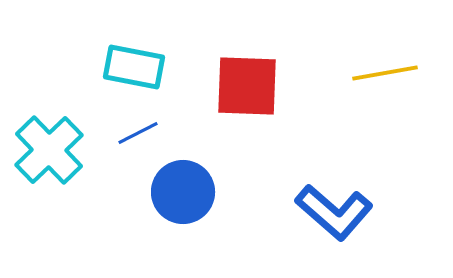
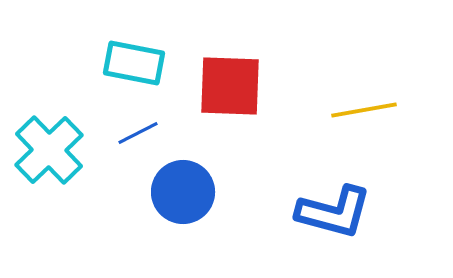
cyan rectangle: moved 4 px up
yellow line: moved 21 px left, 37 px down
red square: moved 17 px left
blue L-shape: rotated 26 degrees counterclockwise
